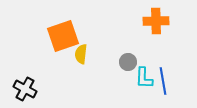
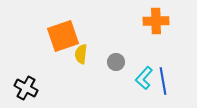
gray circle: moved 12 px left
cyan L-shape: rotated 40 degrees clockwise
black cross: moved 1 px right, 1 px up
